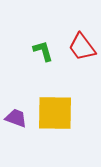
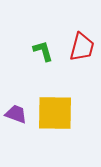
red trapezoid: rotated 128 degrees counterclockwise
purple trapezoid: moved 4 px up
